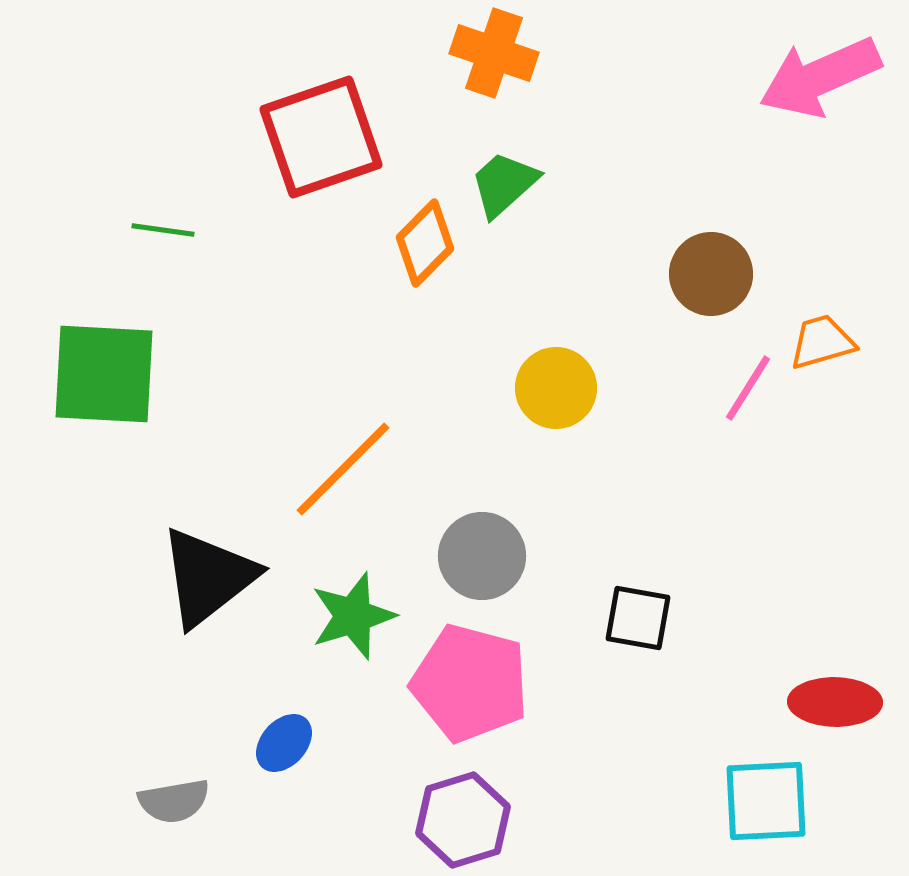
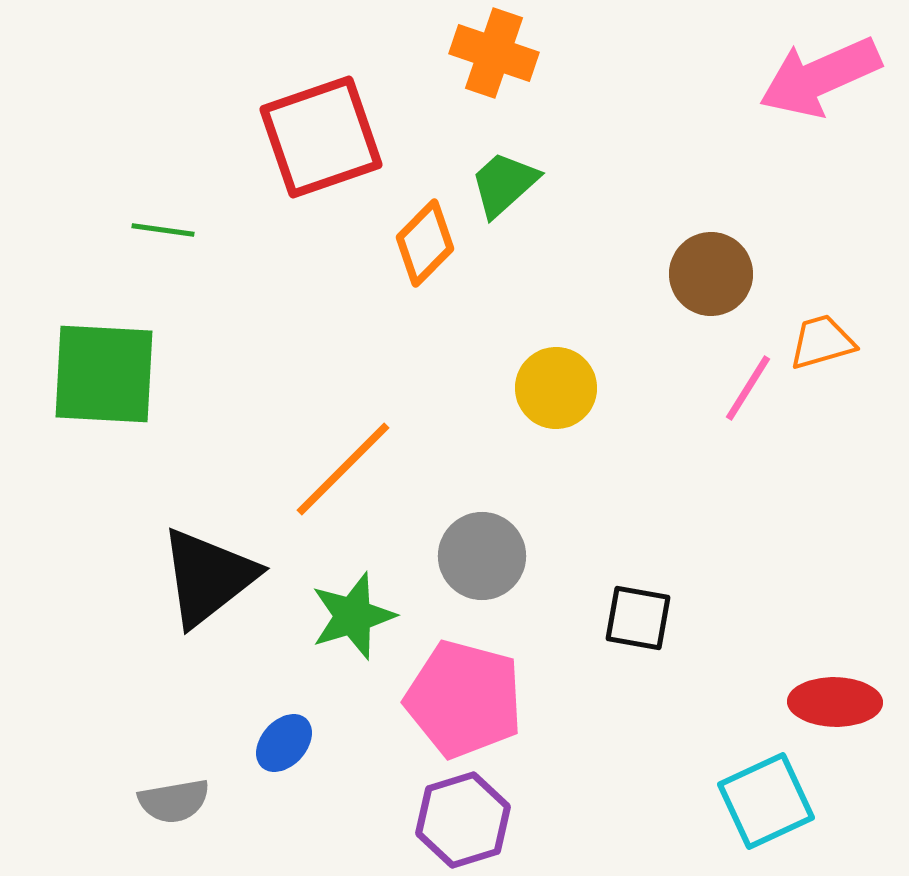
pink pentagon: moved 6 px left, 16 px down
cyan square: rotated 22 degrees counterclockwise
